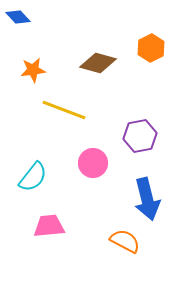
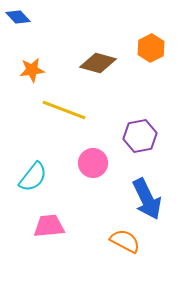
orange star: moved 1 px left
blue arrow: rotated 12 degrees counterclockwise
